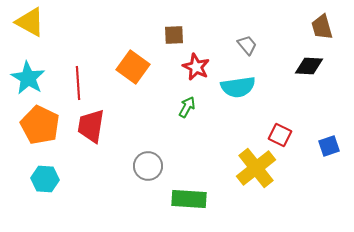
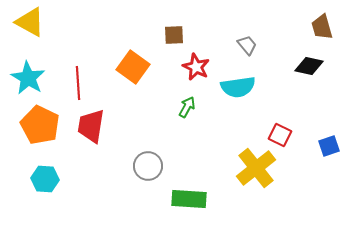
black diamond: rotated 8 degrees clockwise
